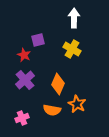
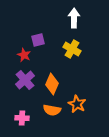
orange diamond: moved 6 px left
pink cross: rotated 24 degrees clockwise
